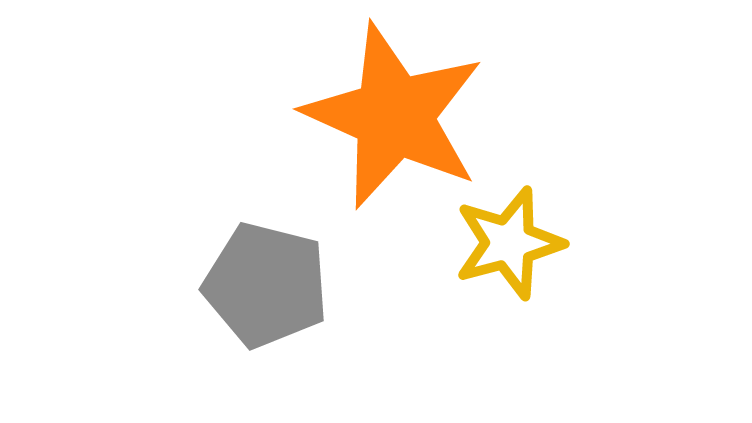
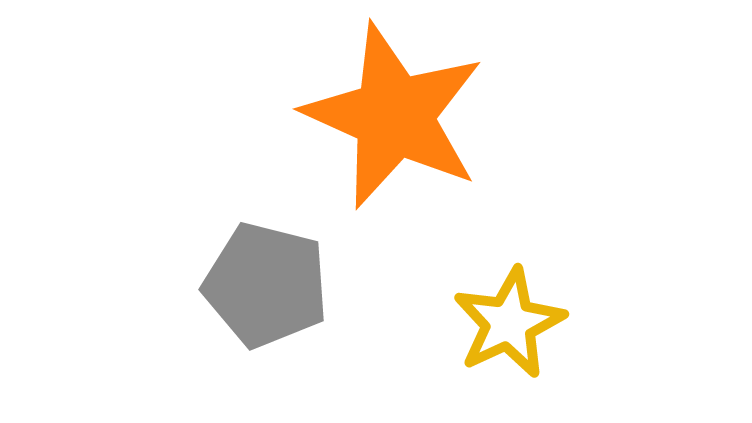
yellow star: moved 80 px down; rotated 10 degrees counterclockwise
